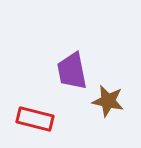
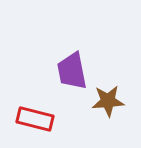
brown star: rotated 16 degrees counterclockwise
